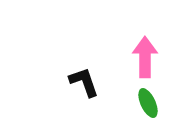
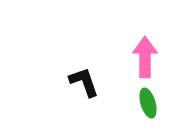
green ellipse: rotated 8 degrees clockwise
